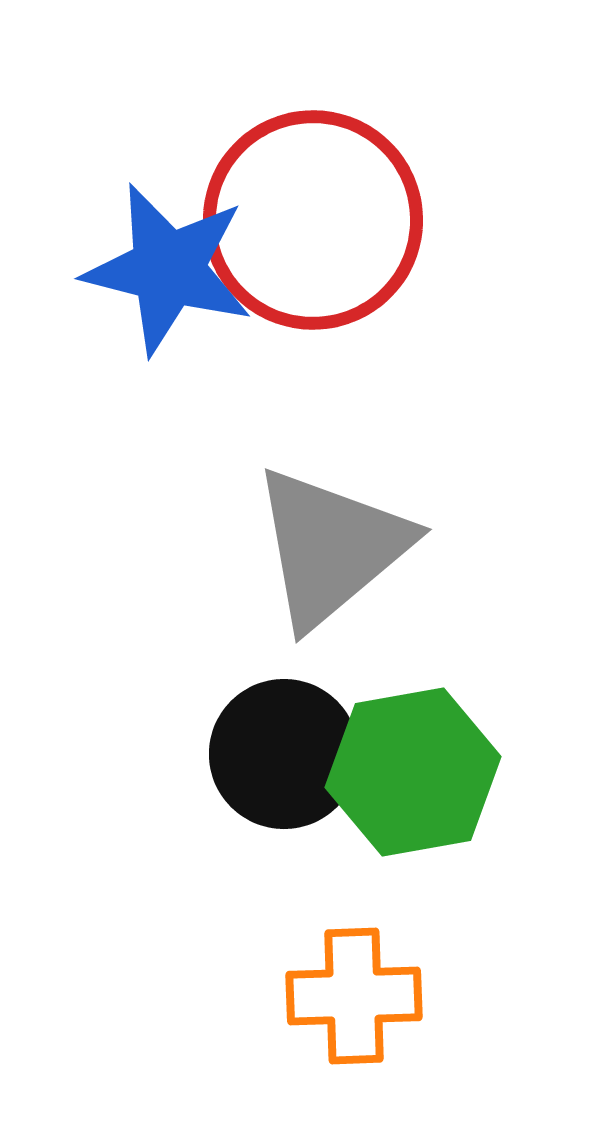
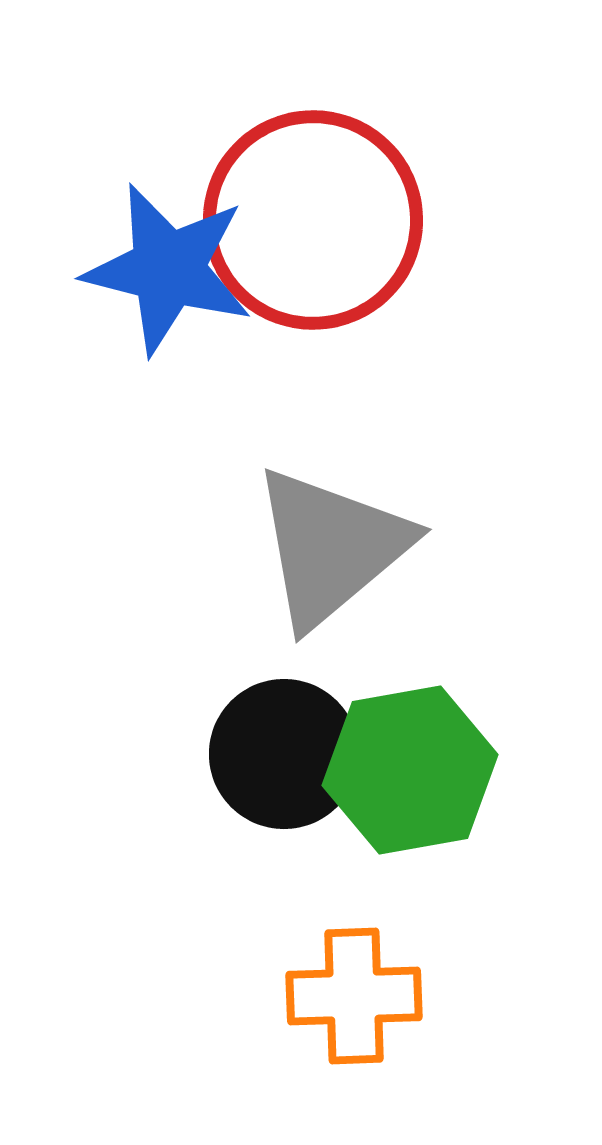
green hexagon: moved 3 px left, 2 px up
